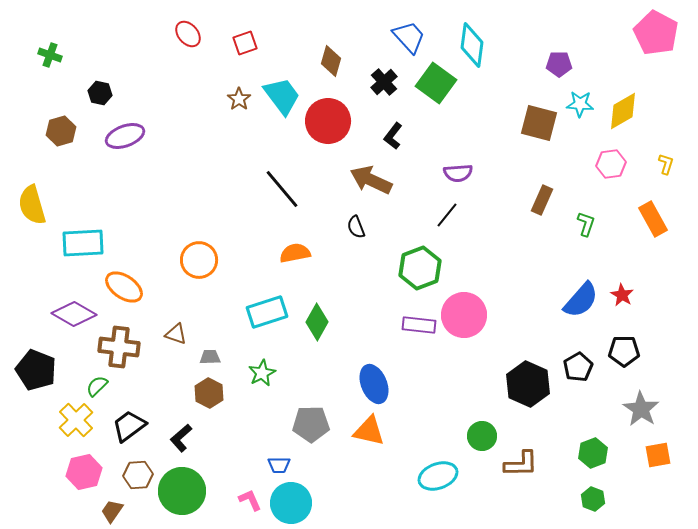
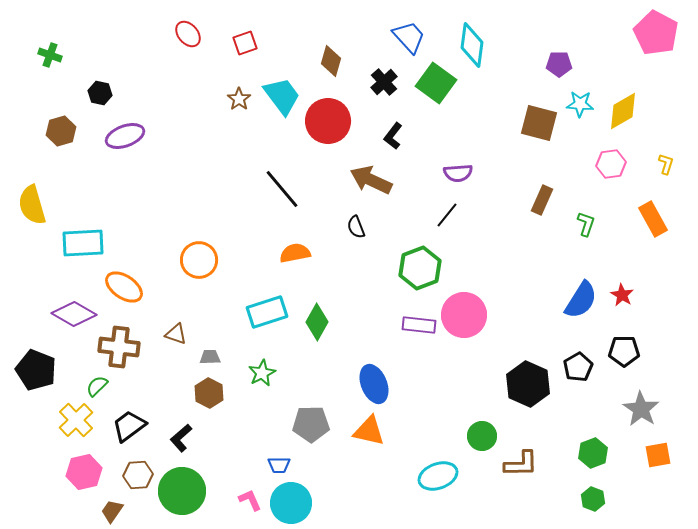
blue semicircle at (581, 300): rotated 9 degrees counterclockwise
